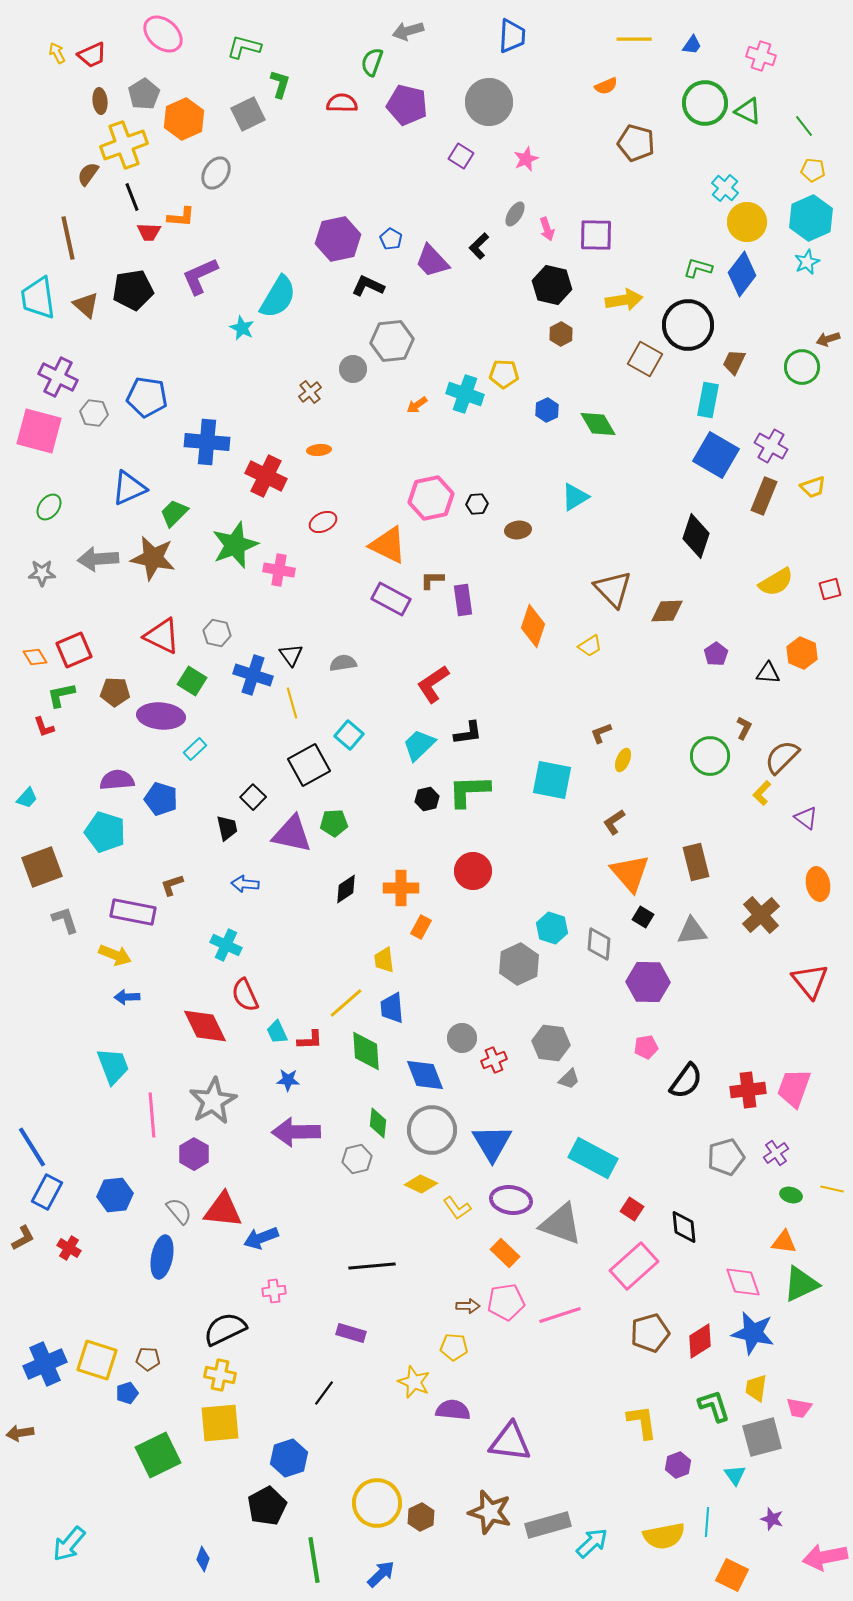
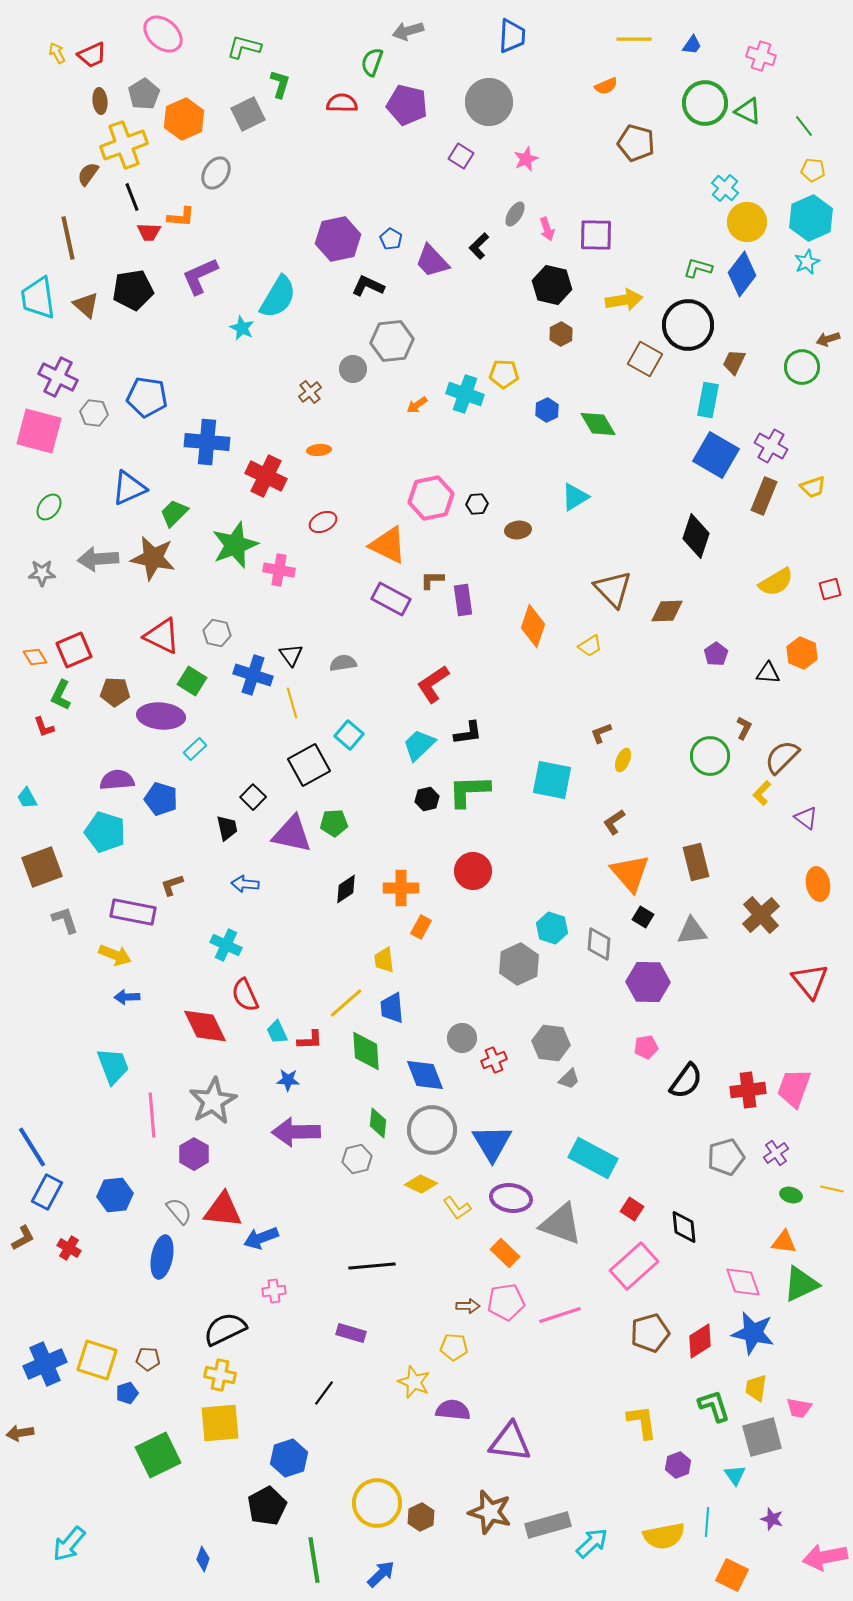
green L-shape at (61, 695): rotated 52 degrees counterclockwise
cyan trapezoid at (27, 798): rotated 110 degrees clockwise
purple ellipse at (511, 1200): moved 2 px up
